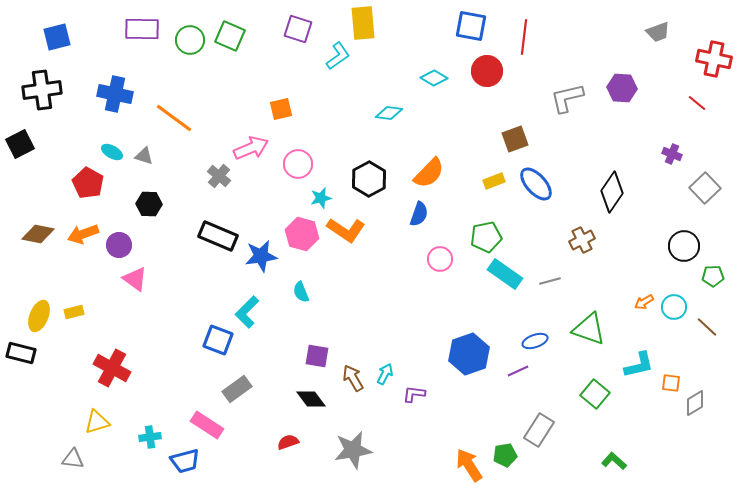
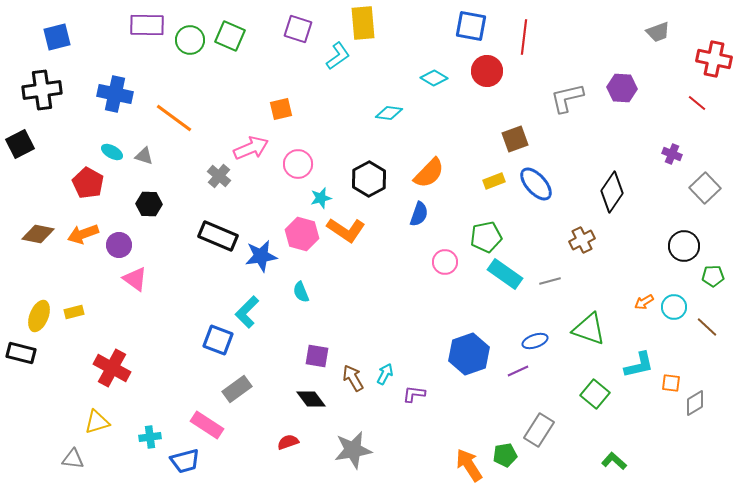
purple rectangle at (142, 29): moved 5 px right, 4 px up
pink circle at (440, 259): moved 5 px right, 3 px down
